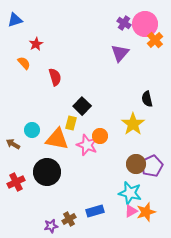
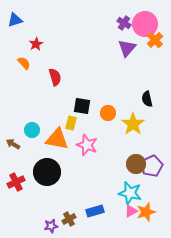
purple triangle: moved 7 px right, 5 px up
black square: rotated 36 degrees counterclockwise
orange circle: moved 8 px right, 23 px up
